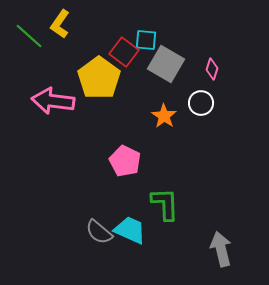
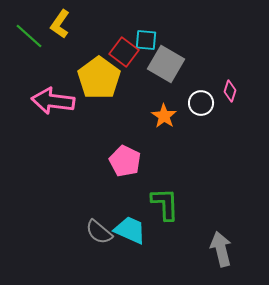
pink diamond: moved 18 px right, 22 px down
